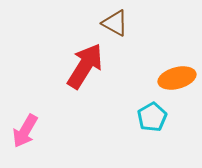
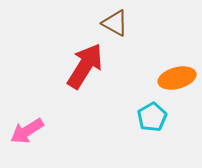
pink arrow: moved 2 px right; rotated 28 degrees clockwise
